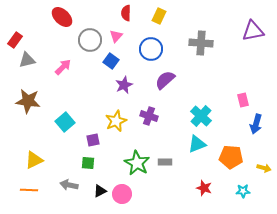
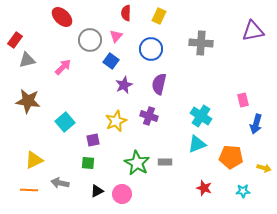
purple semicircle: moved 6 px left, 4 px down; rotated 35 degrees counterclockwise
cyan cross: rotated 10 degrees counterclockwise
gray arrow: moved 9 px left, 2 px up
black triangle: moved 3 px left
